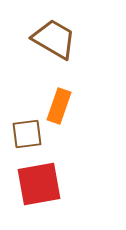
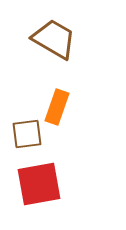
orange rectangle: moved 2 px left, 1 px down
